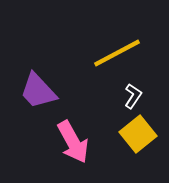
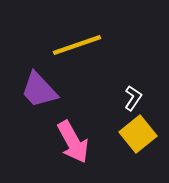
yellow line: moved 40 px left, 8 px up; rotated 9 degrees clockwise
purple trapezoid: moved 1 px right, 1 px up
white L-shape: moved 2 px down
